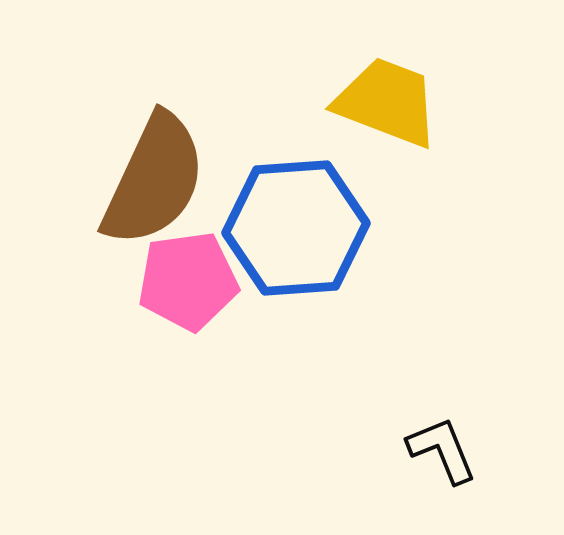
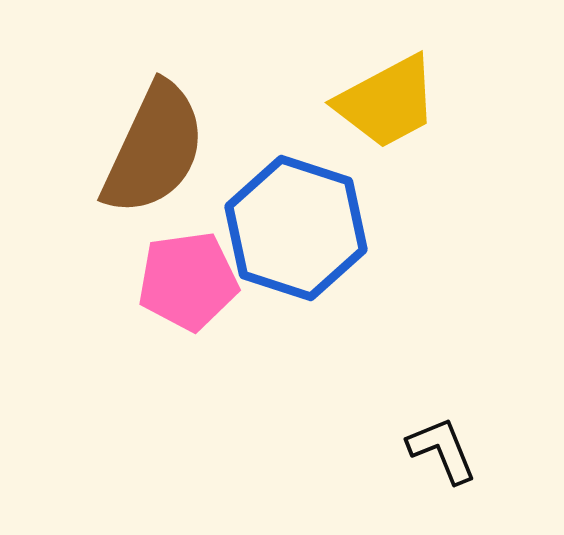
yellow trapezoid: rotated 131 degrees clockwise
brown semicircle: moved 31 px up
blue hexagon: rotated 22 degrees clockwise
